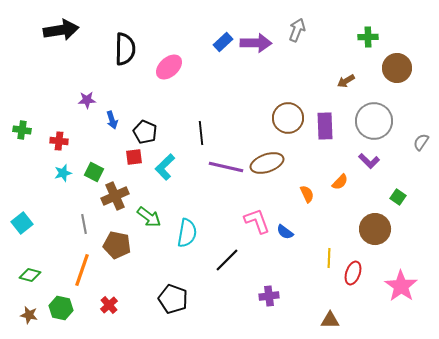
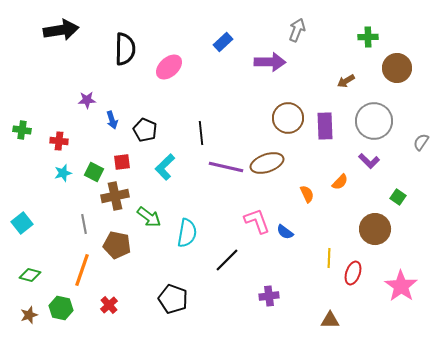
purple arrow at (256, 43): moved 14 px right, 19 px down
black pentagon at (145, 132): moved 2 px up
red square at (134, 157): moved 12 px left, 5 px down
brown cross at (115, 196): rotated 12 degrees clockwise
brown star at (29, 315): rotated 30 degrees counterclockwise
